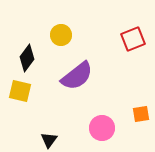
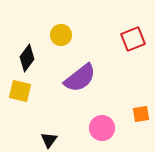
purple semicircle: moved 3 px right, 2 px down
